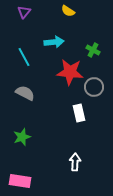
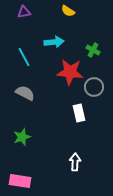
purple triangle: rotated 40 degrees clockwise
